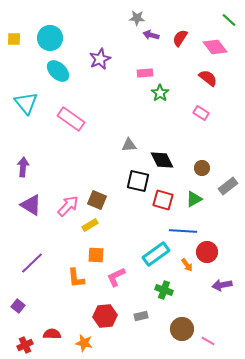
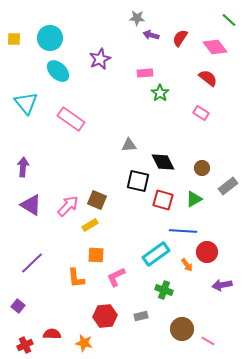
black diamond at (162, 160): moved 1 px right, 2 px down
